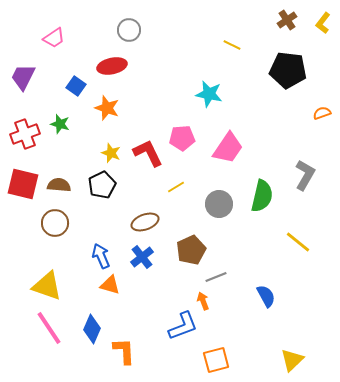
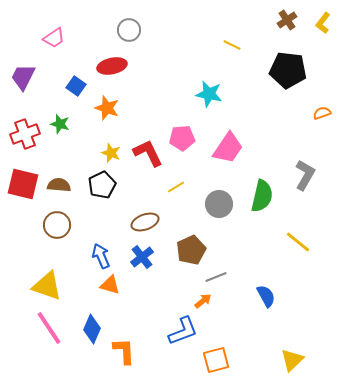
brown circle at (55, 223): moved 2 px right, 2 px down
orange arrow at (203, 301): rotated 72 degrees clockwise
blue L-shape at (183, 326): moved 5 px down
